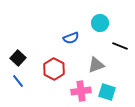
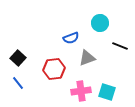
gray triangle: moved 9 px left, 7 px up
red hexagon: rotated 25 degrees clockwise
blue line: moved 2 px down
